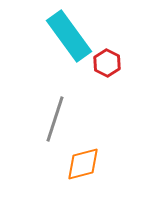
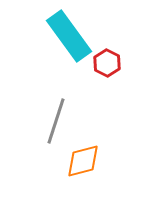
gray line: moved 1 px right, 2 px down
orange diamond: moved 3 px up
